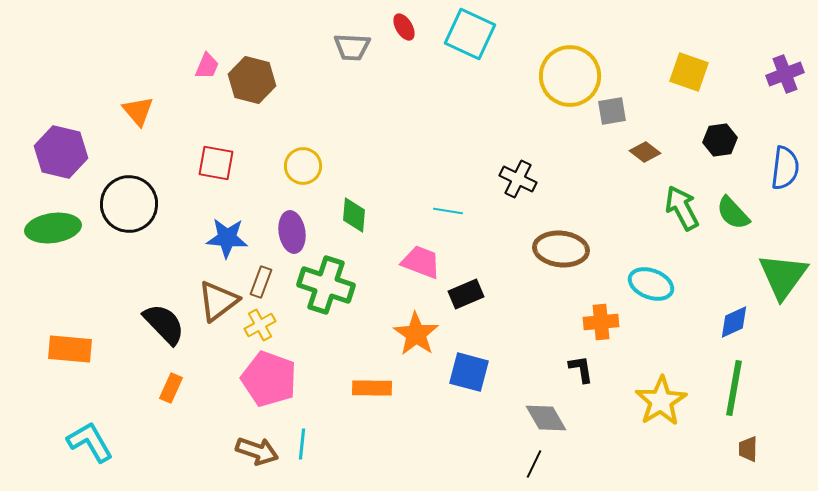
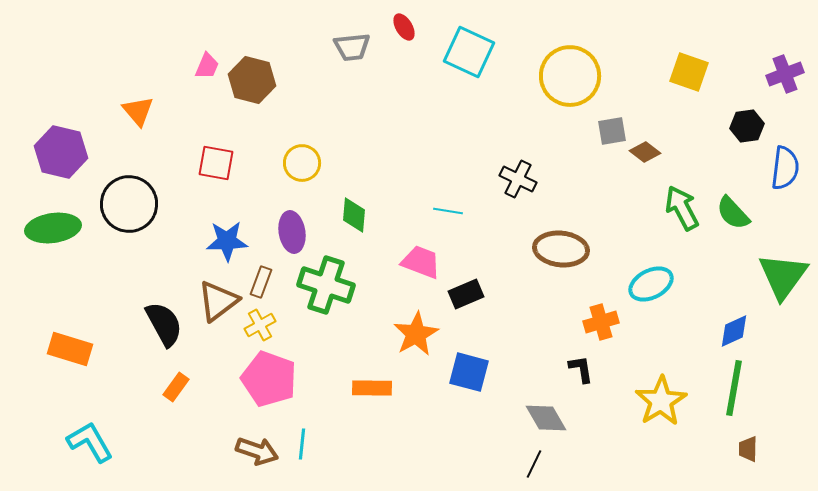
cyan square at (470, 34): moved 1 px left, 18 px down
gray trapezoid at (352, 47): rotated 9 degrees counterclockwise
gray square at (612, 111): moved 20 px down
black hexagon at (720, 140): moved 27 px right, 14 px up
yellow circle at (303, 166): moved 1 px left, 3 px up
blue star at (227, 238): moved 3 px down; rotated 6 degrees counterclockwise
cyan ellipse at (651, 284): rotated 48 degrees counterclockwise
orange cross at (601, 322): rotated 12 degrees counterclockwise
blue diamond at (734, 322): moved 9 px down
black semicircle at (164, 324): rotated 15 degrees clockwise
orange star at (416, 334): rotated 9 degrees clockwise
orange rectangle at (70, 349): rotated 12 degrees clockwise
orange rectangle at (171, 388): moved 5 px right, 1 px up; rotated 12 degrees clockwise
